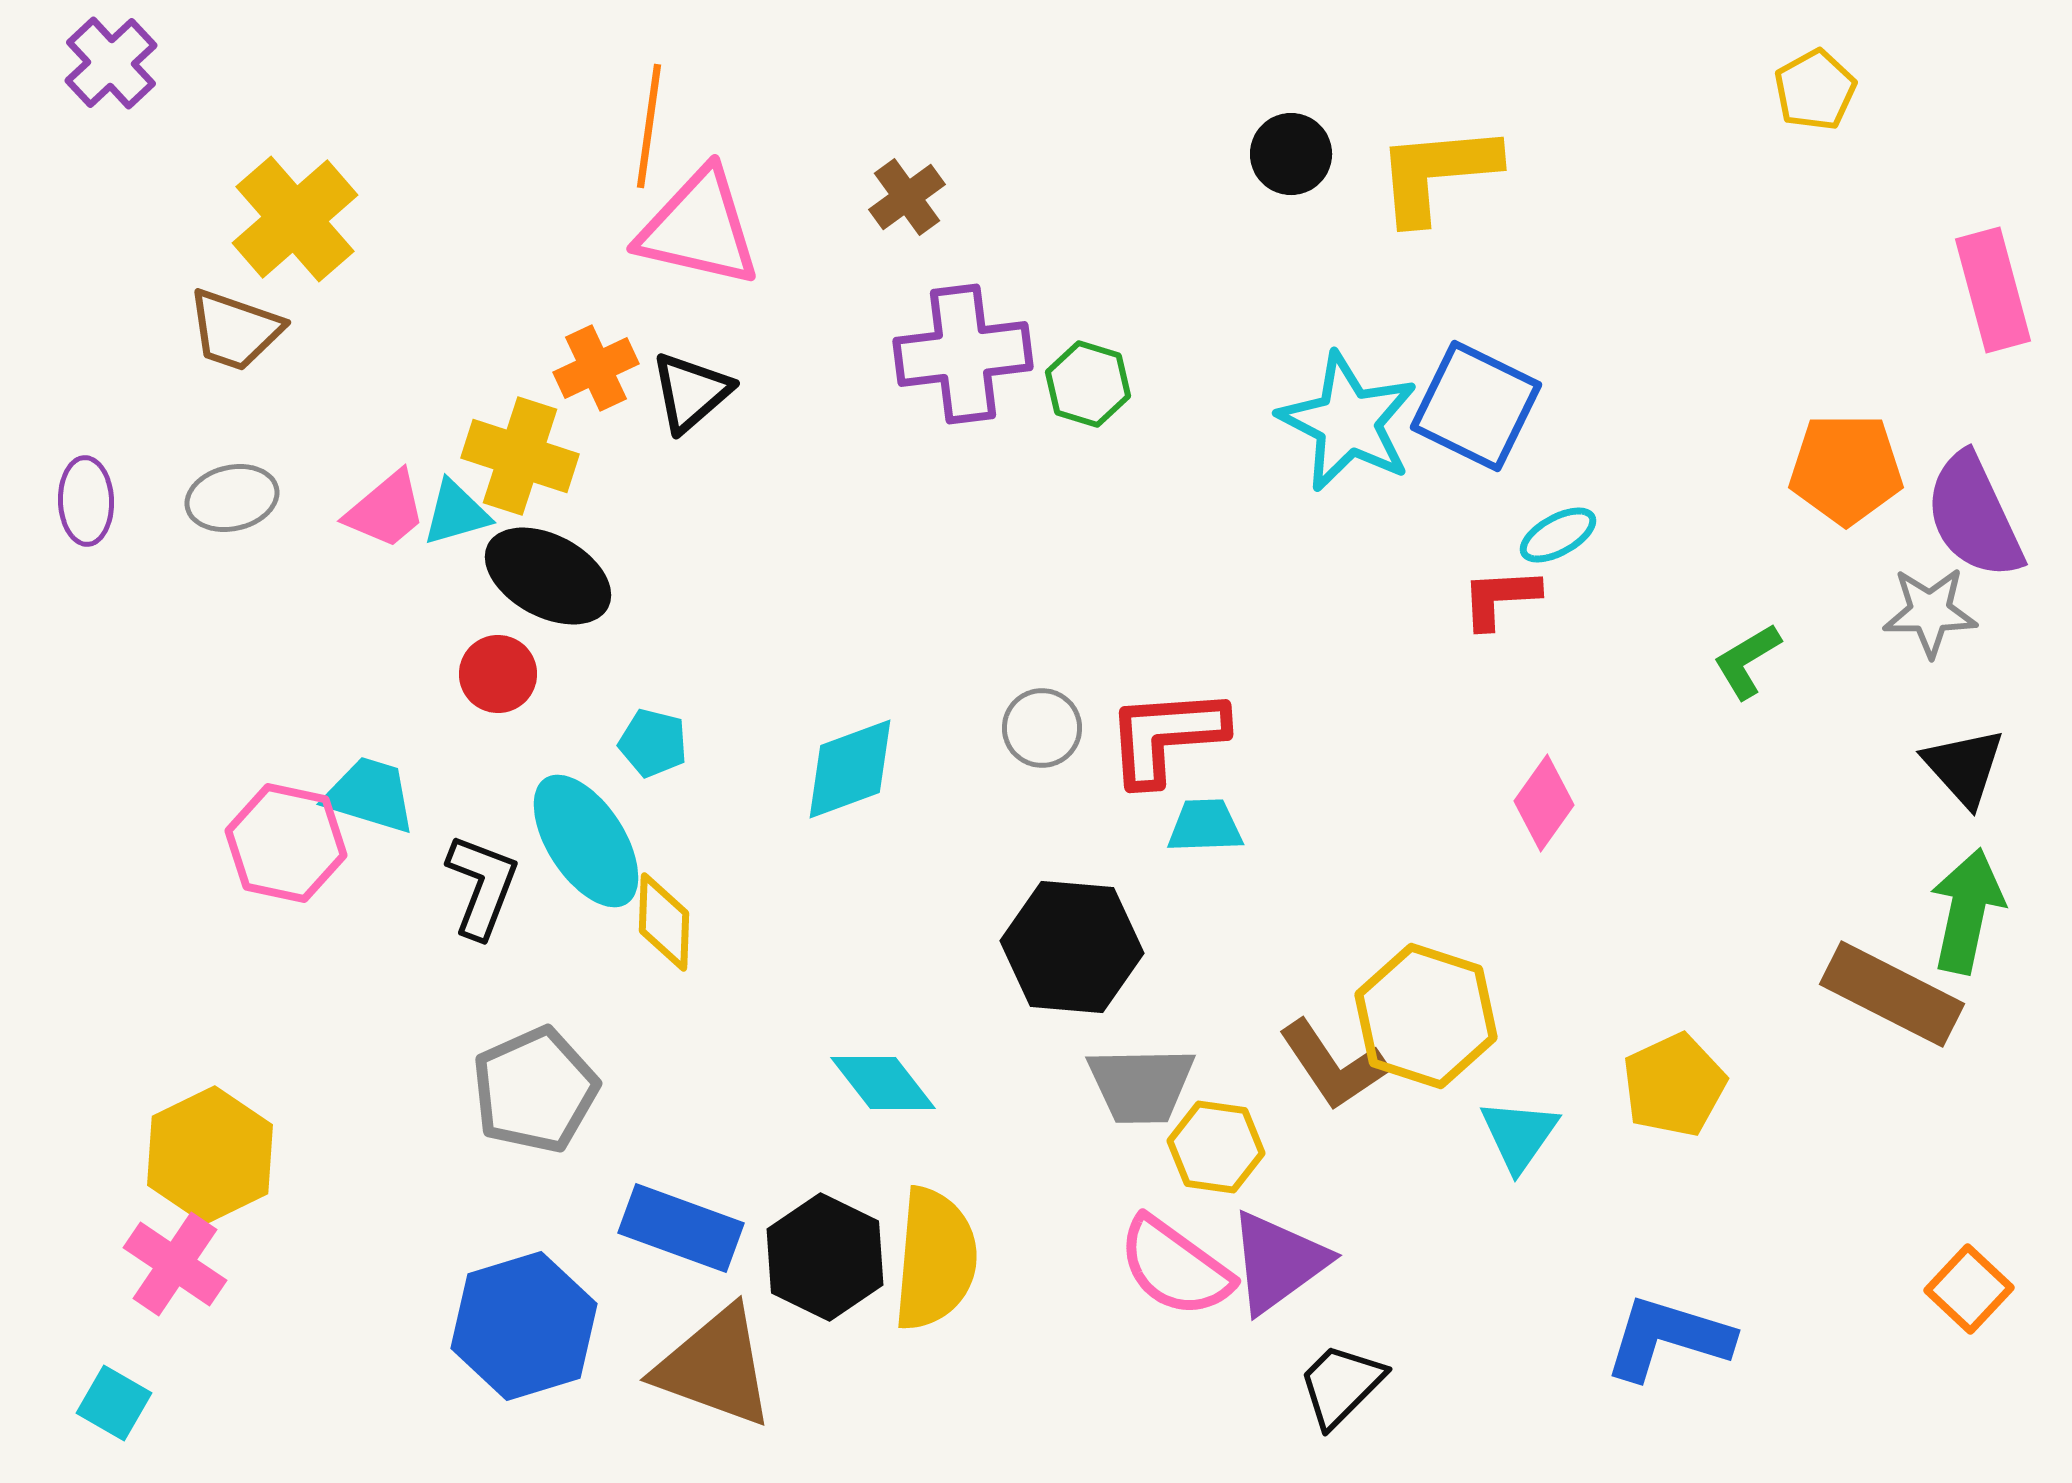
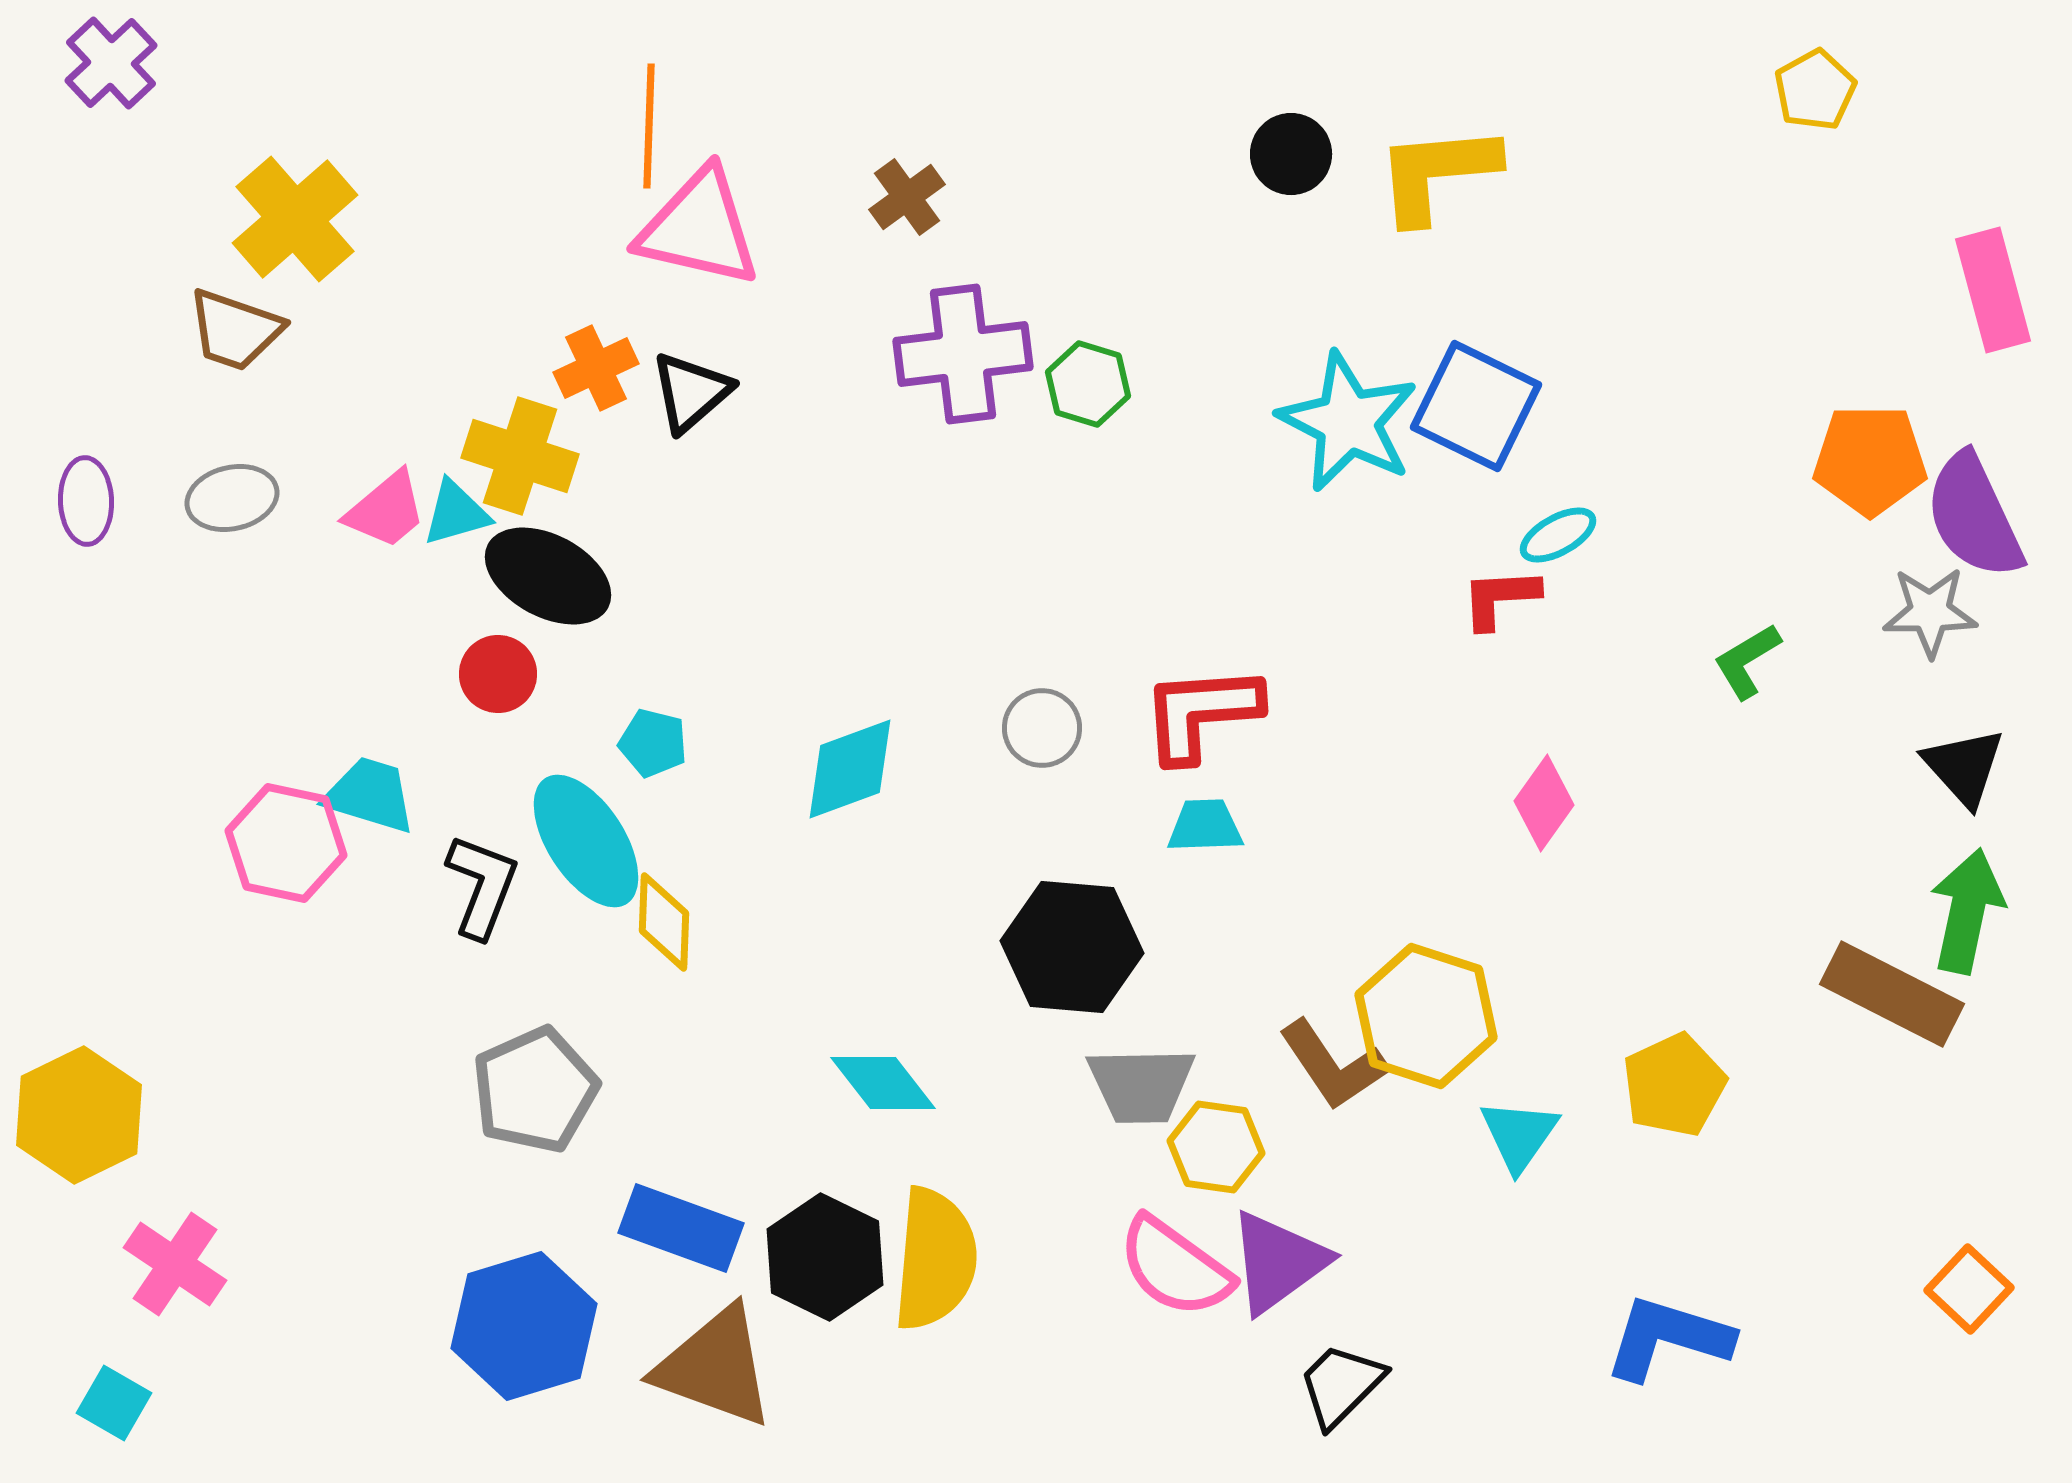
orange line at (649, 126): rotated 6 degrees counterclockwise
orange pentagon at (1846, 469): moved 24 px right, 9 px up
red L-shape at (1166, 736): moved 35 px right, 23 px up
yellow hexagon at (210, 1155): moved 131 px left, 40 px up
